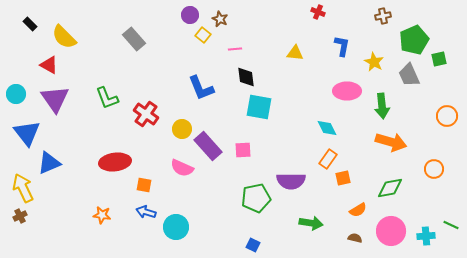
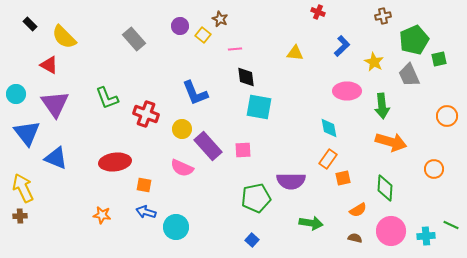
purple circle at (190, 15): moved 10 px left, 11 px down
blue L-shape at (342, 46): rotated 35 degrees clockwise
blue L-shape at (201, 88): moved 6 px left, 5 px down
purple triangle at (55, 99): moved 5 px down
red cross at (146, 114): rotated 15 degrees counterclockwise
cyan diamond at (327, 128): moved 2 px right; rotated 15 degrees clockwise
blue triangle at (49, 163): moved 7 px right, 5 px up; rotated 45 degrees clockwise
green diamond at (390, 188): moved 5 px left; rotated 76 degrees counterclockwise
brown cross at (20, 216): rotated 24 degrees clockwise
blue square at (253, 245): moved 1 px left, 5 px up; rotated 16 degrees clockwise
